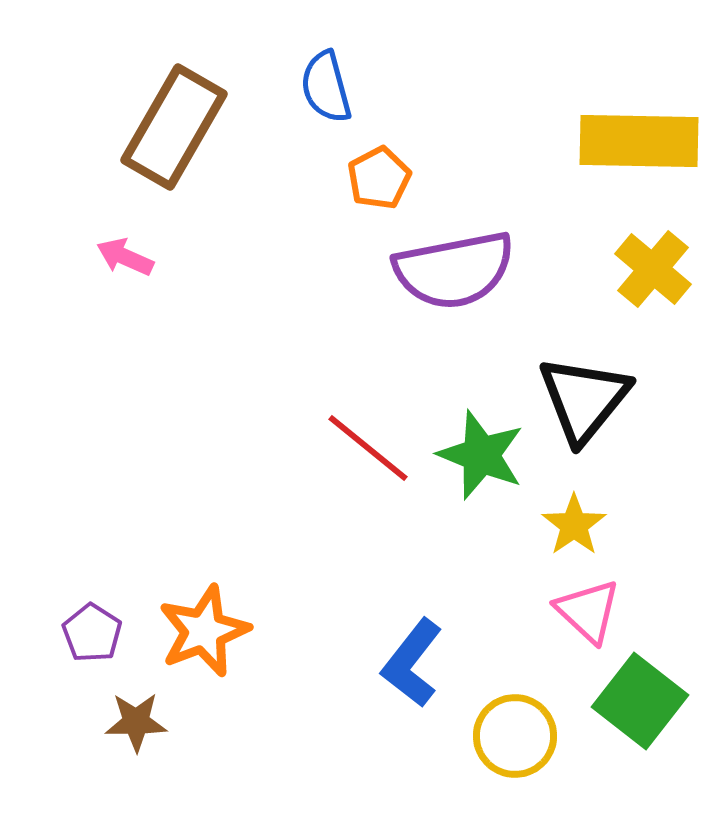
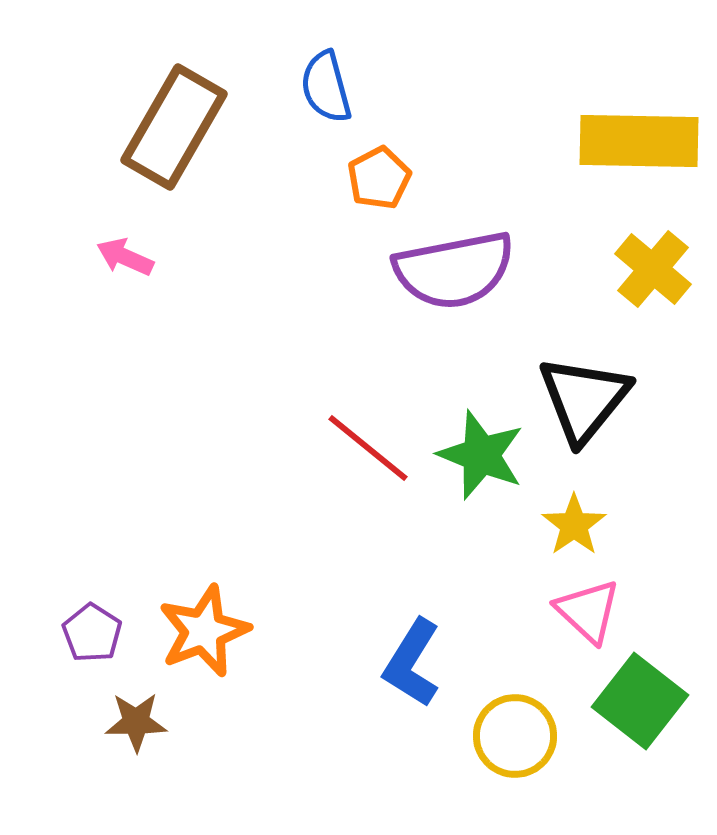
blue L-shape: rotated 6 degrees counterclockwise
